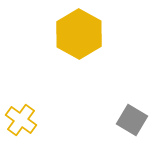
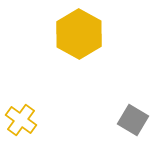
gray square: moved 1 px right
